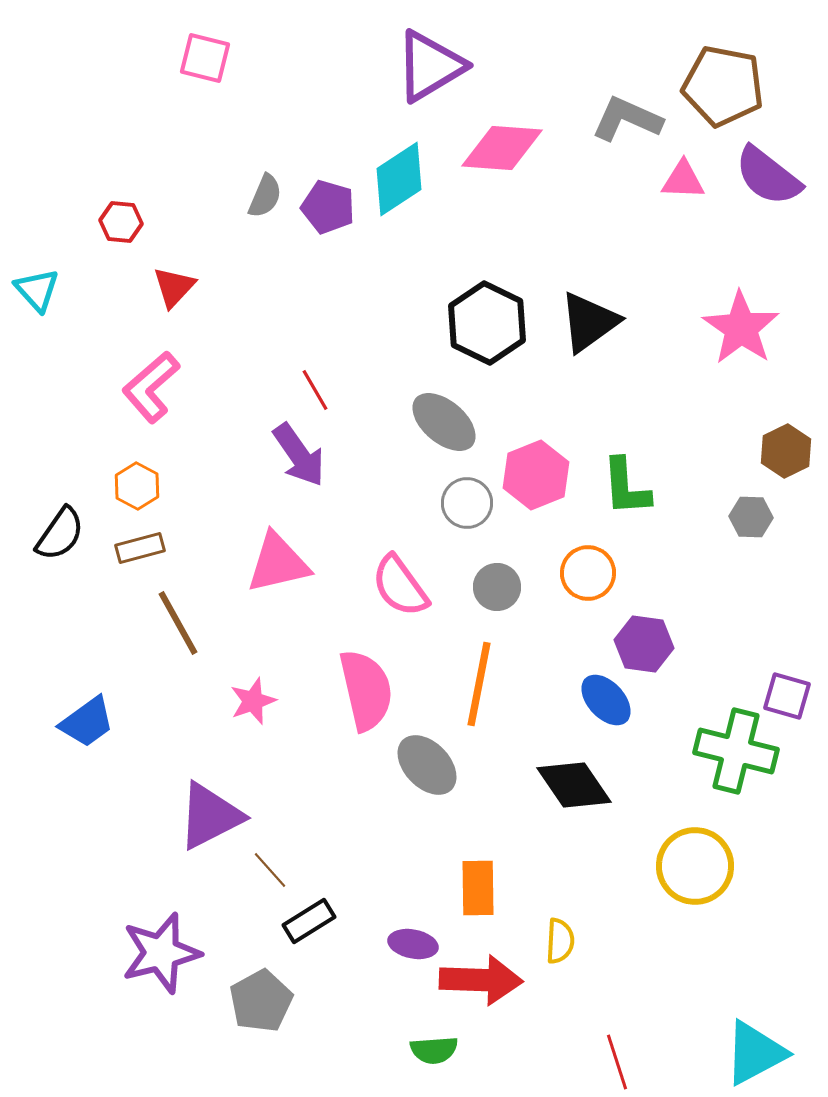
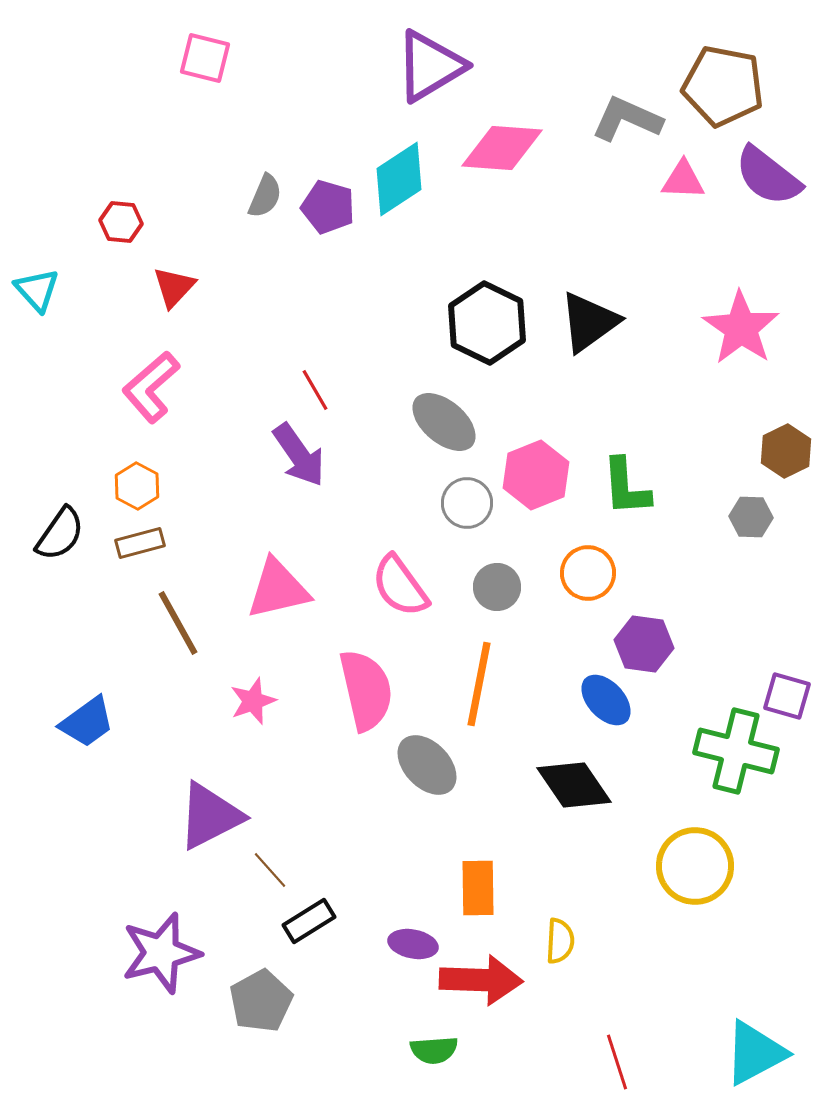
brown rectangle at (140, 548): moved 5 px up
pink triangle at (278, 563): moved 26 px down
